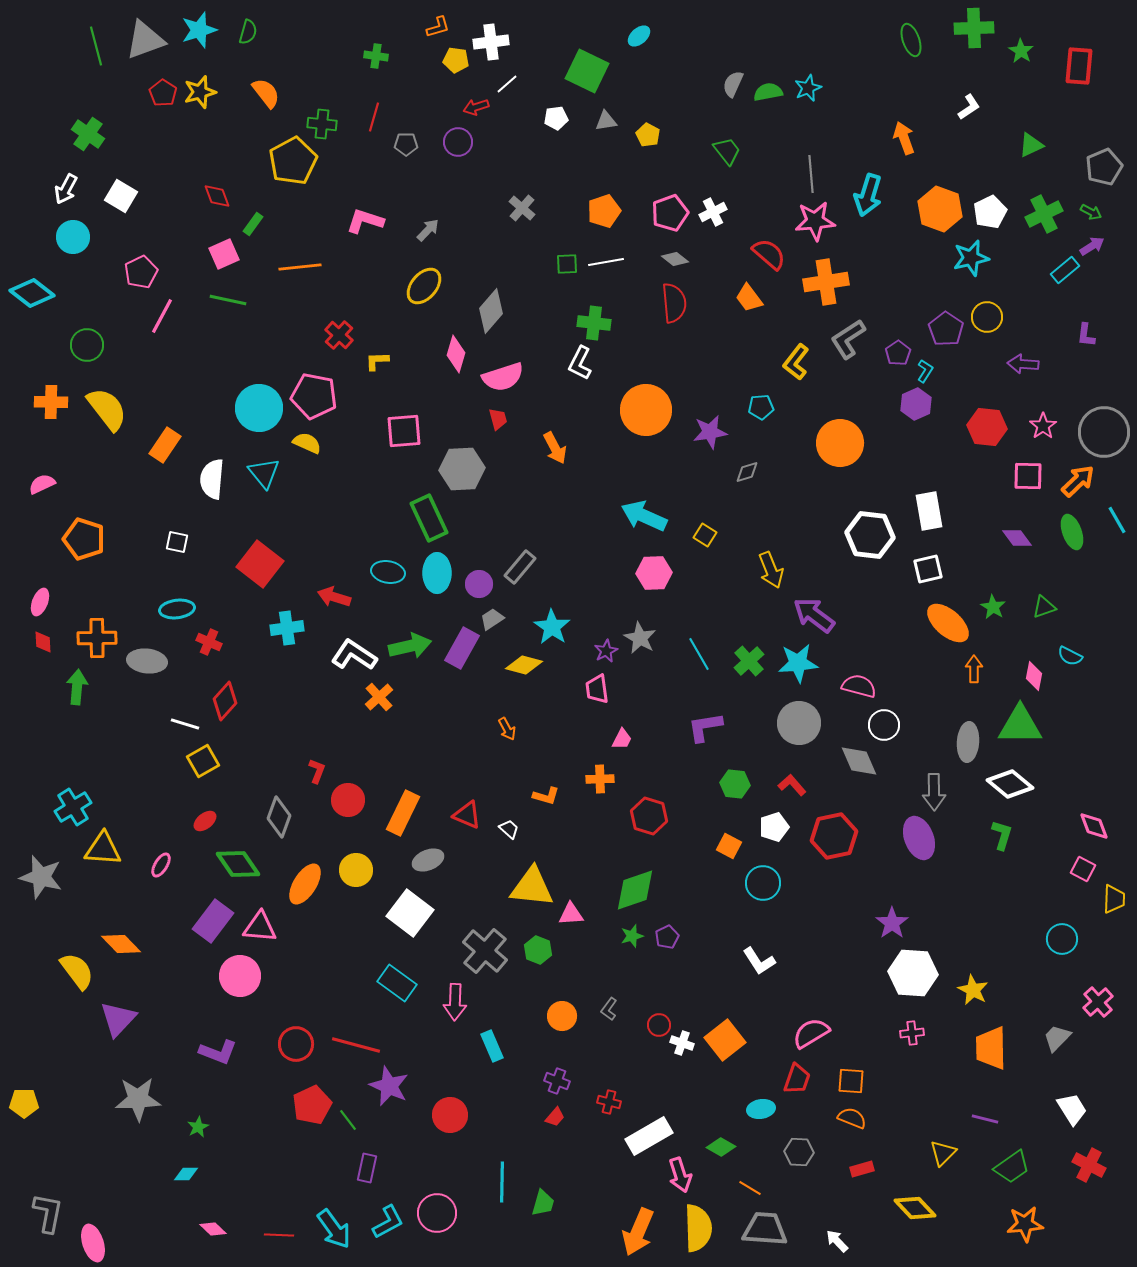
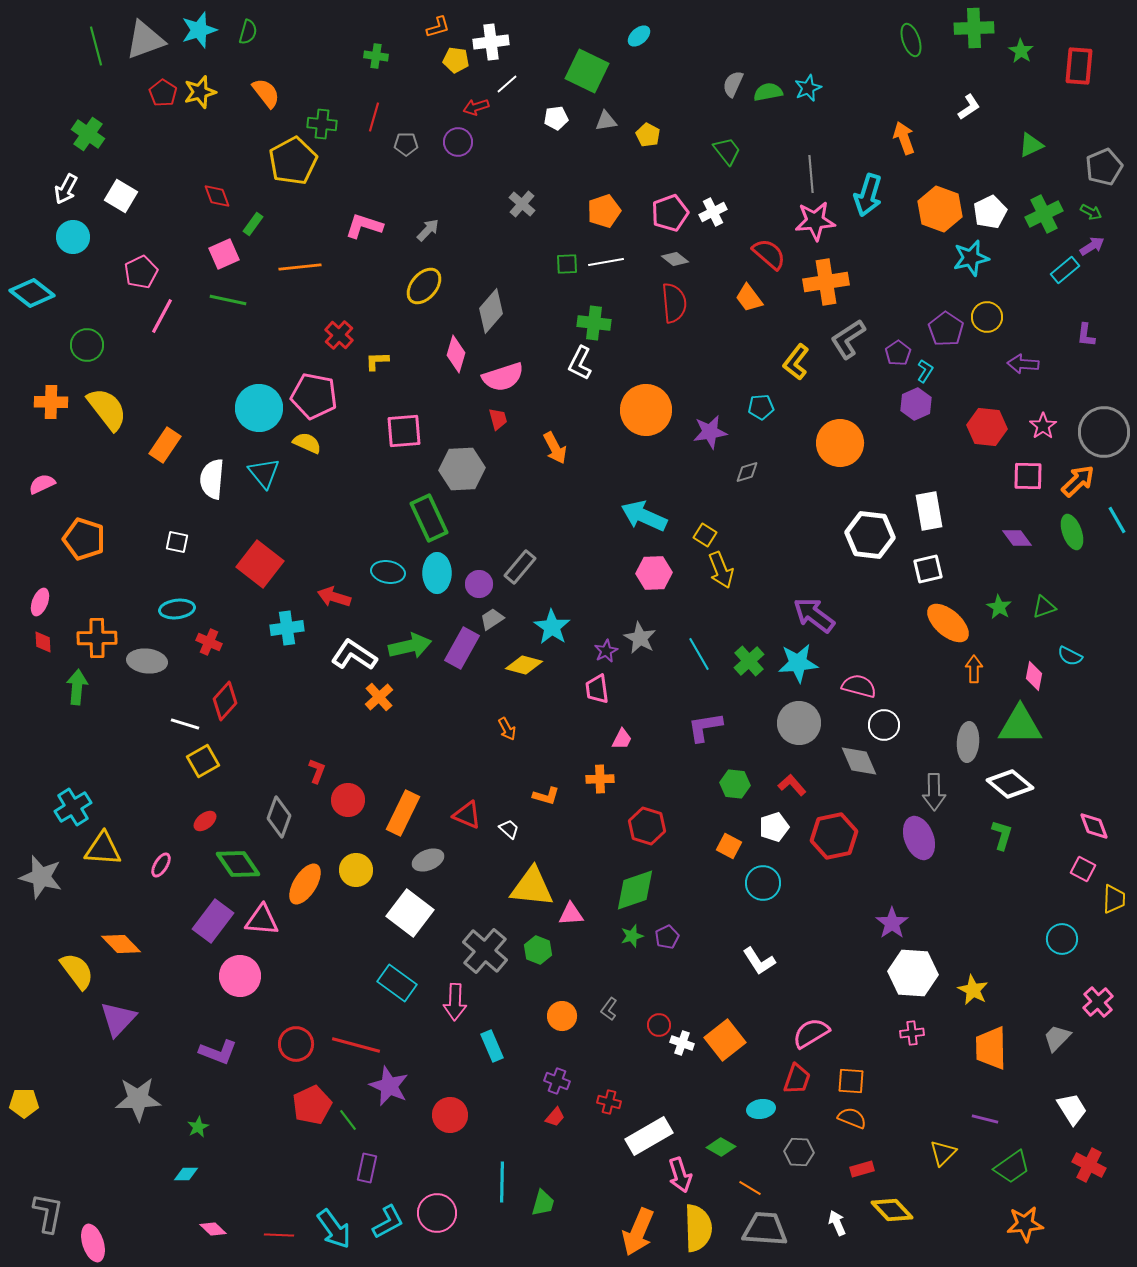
gray cross at (522, 208): moved 4 px up
pink L-shape at (365, 221): moved 1 px left, 5 px down
yellow arrow at (771, 570): moved 50 px left
green star at (993, 607): moved 6 px right
red hexagon at (649, 816): moved 2 px left, 10 px down
pink triangle at (260, 927): moved 2 px right, 7 px up
yellow diamond at (915, 1208): moved 23 px left, 2 px down
white arrow at (837, 1241): moved 18 px up; rotated 20 degrees clockwise
